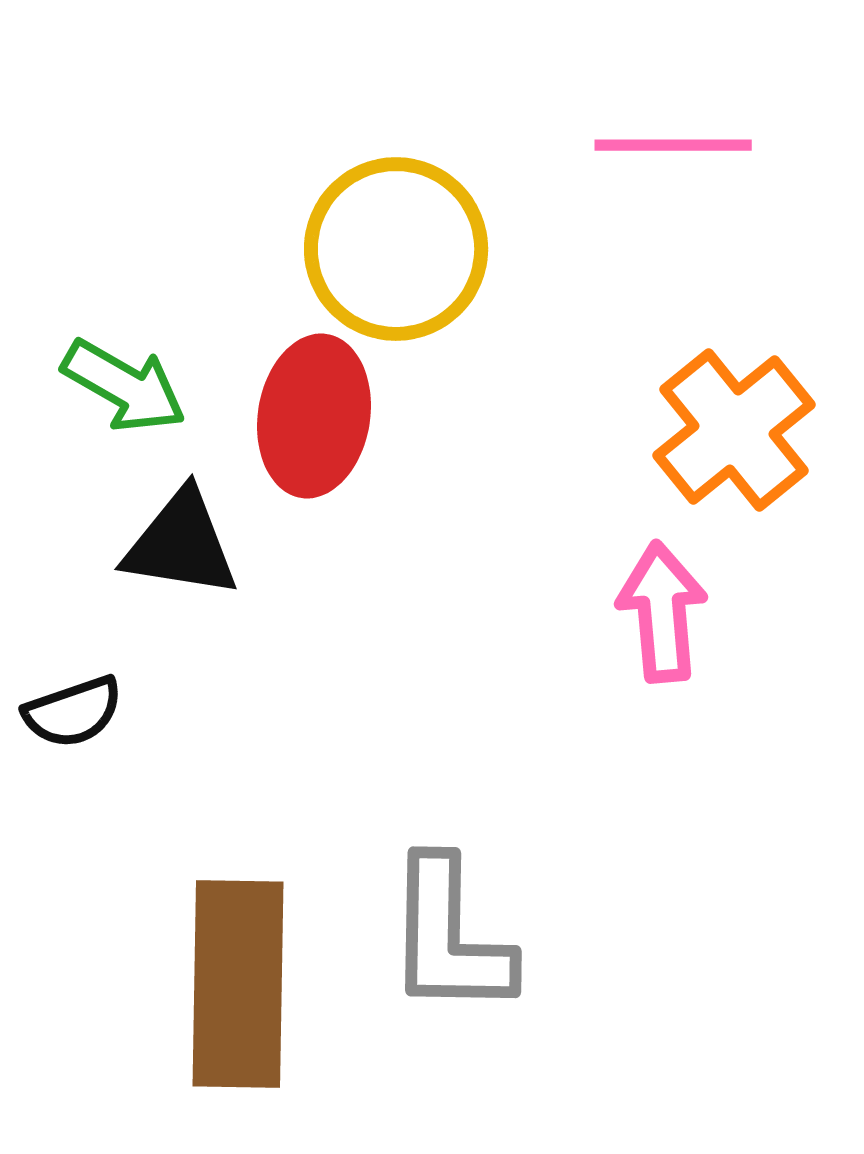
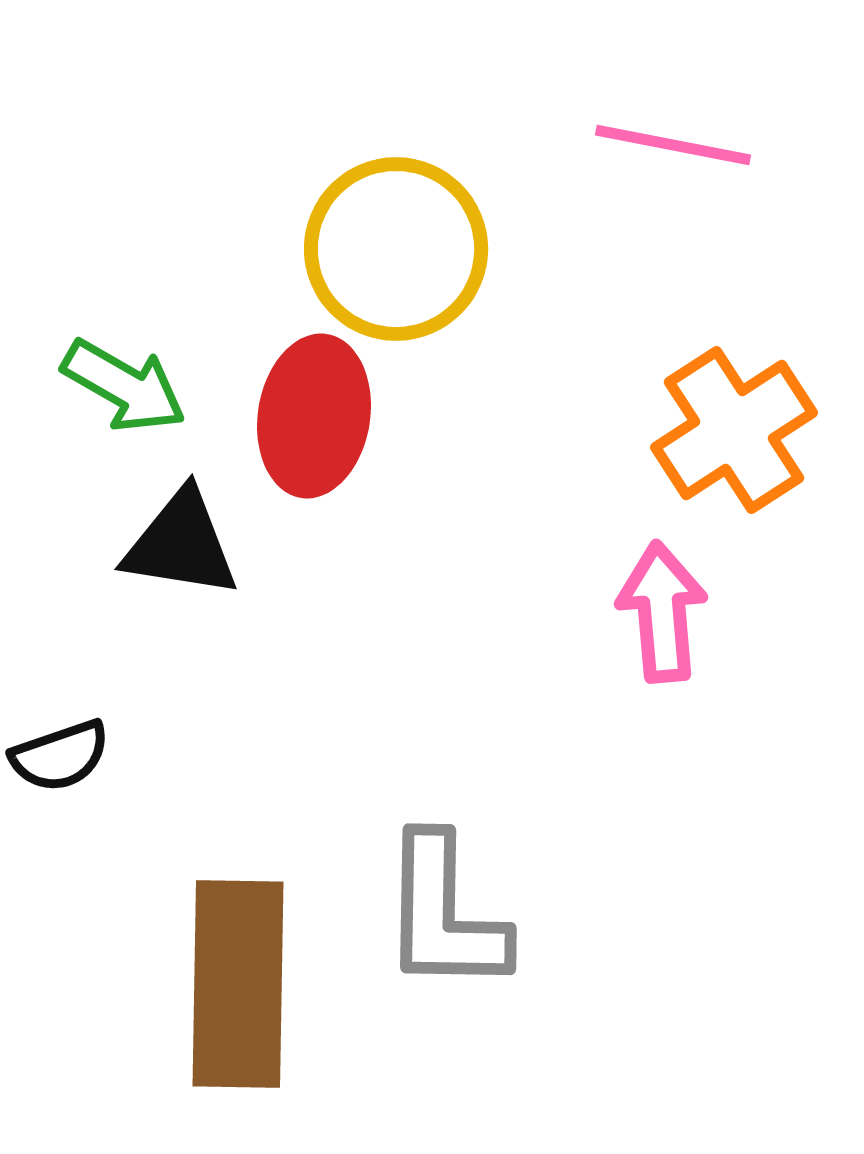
pink line: rotated 11 degrees clockwise
orange cross: rotated 6 degrees clockwise
black semicircle: moved 13 px left, 44 px down
gray L-shape: moved 5 px left, 23 px up
